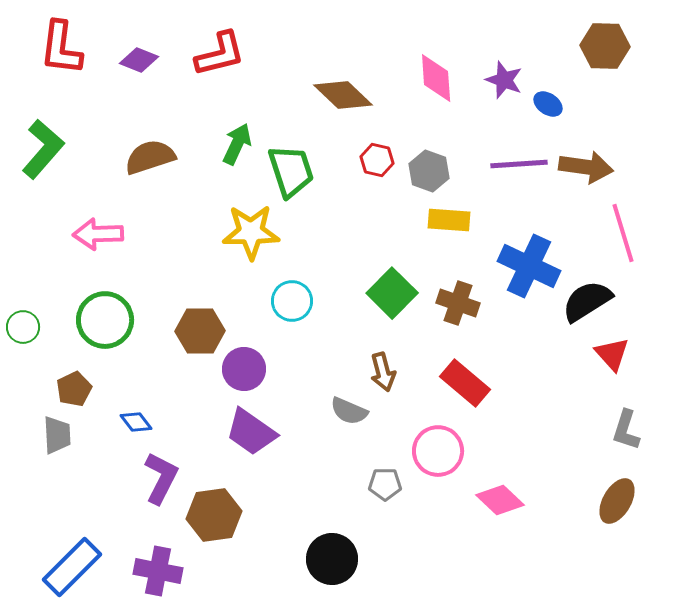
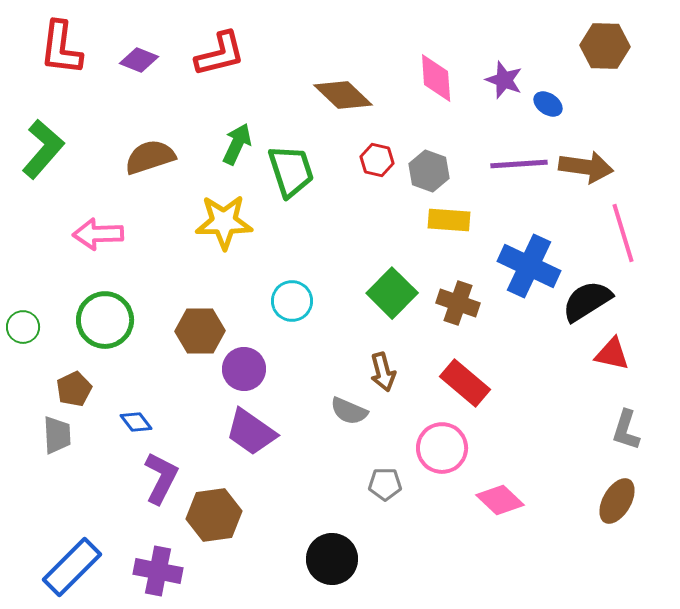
yellow star at (251, 232): moved 27 px left, 10 px up
red triangle at (612, 354): rotated 36 degrees counterclockwise
pink circle at (438, 451): moved 4 px right, 3 px up
